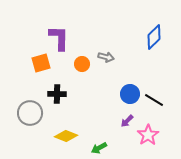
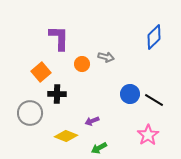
orange square: moved 9 px down; rotated 24 degrees counterclockwise
purple arrow: moved 35 px left; rotated 24 degrees clockwise
